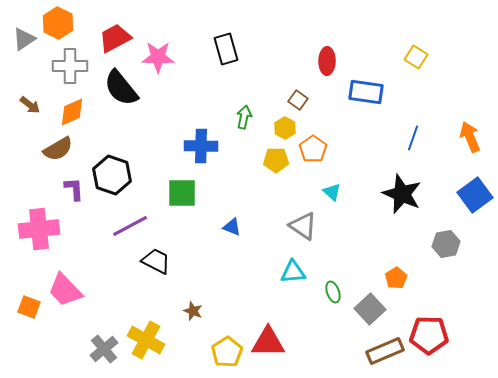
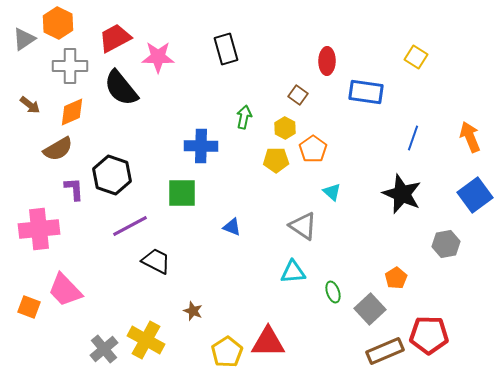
brown square at (298, 100): moved 5 px up
